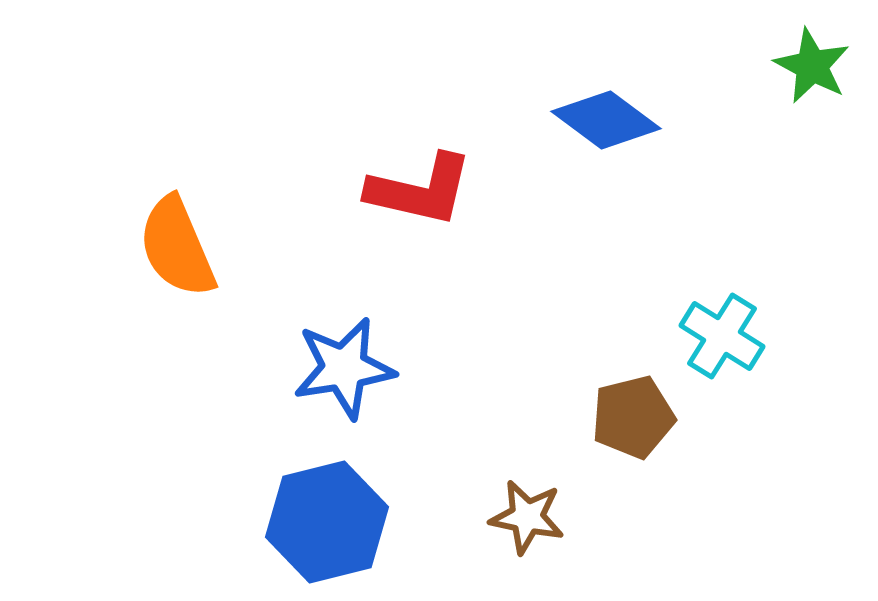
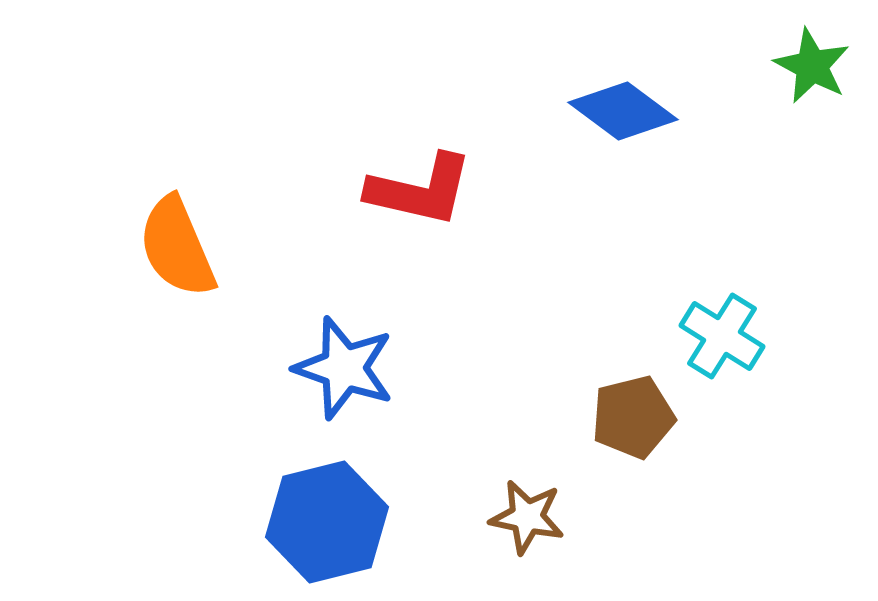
blue diamond: moved 17 px right, 9 px up
blue star: rotated 28 degrees clockwise
